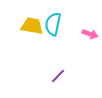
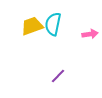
yellow trapezoid: rotated 30 degrees counterclockwise
pink arrow: rotated 28 degrees counterclockwise
